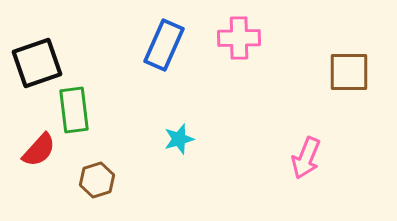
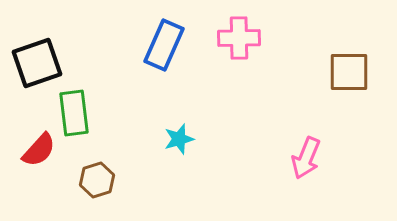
green rectangle: moved 3 px down
